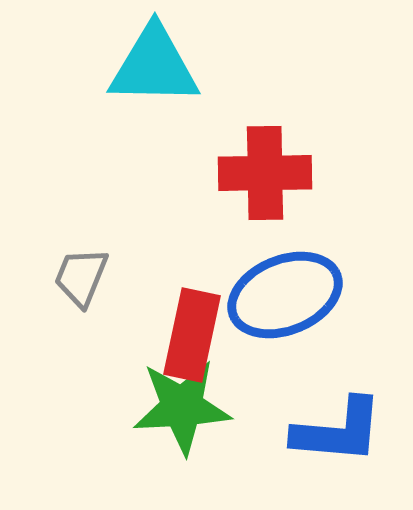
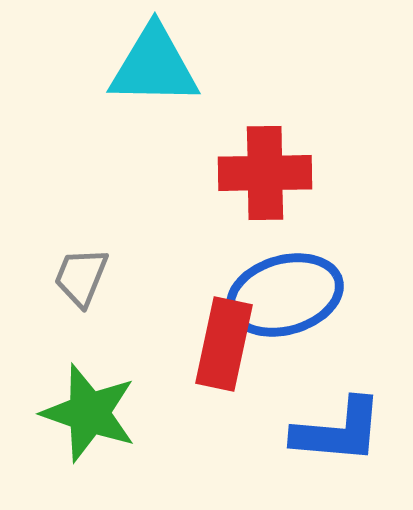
blue ellipse: rotated 6 degrees clockwise
red rectangle: moved 32 px right, 9 px down
green star: moved 93 px left, 6 px down; rotated 22 degrees clockwise
